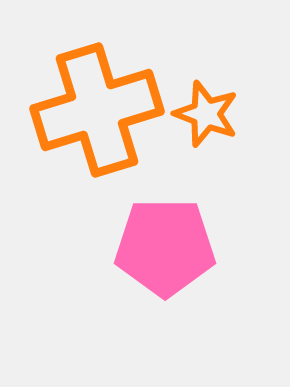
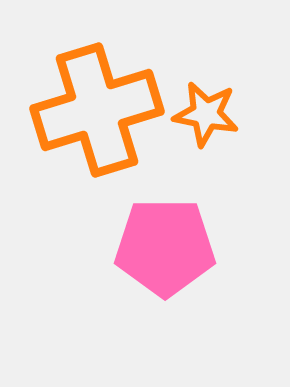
orange star: rotated 10 degrees counterclockwise
